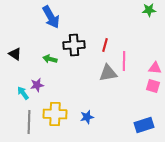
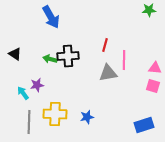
black cross: moved 6 px left, 11 px down
pink line: moved 1 px up
